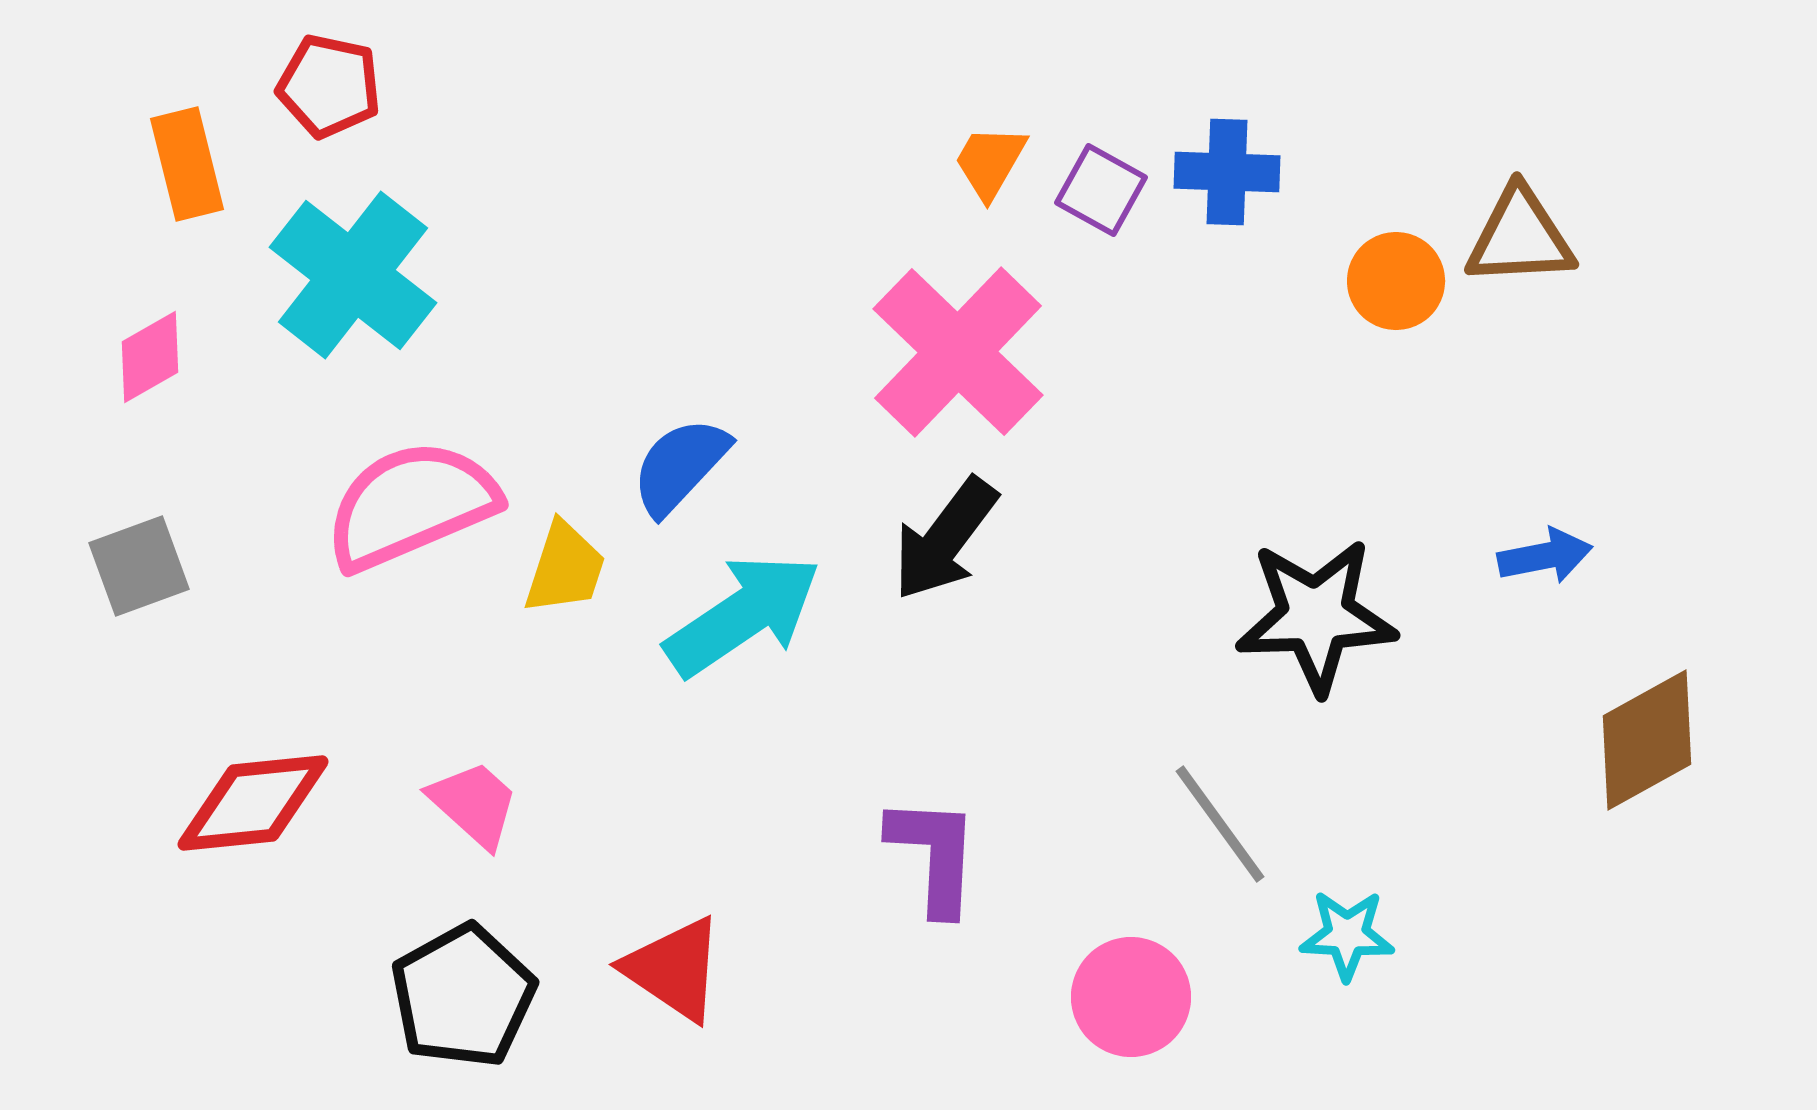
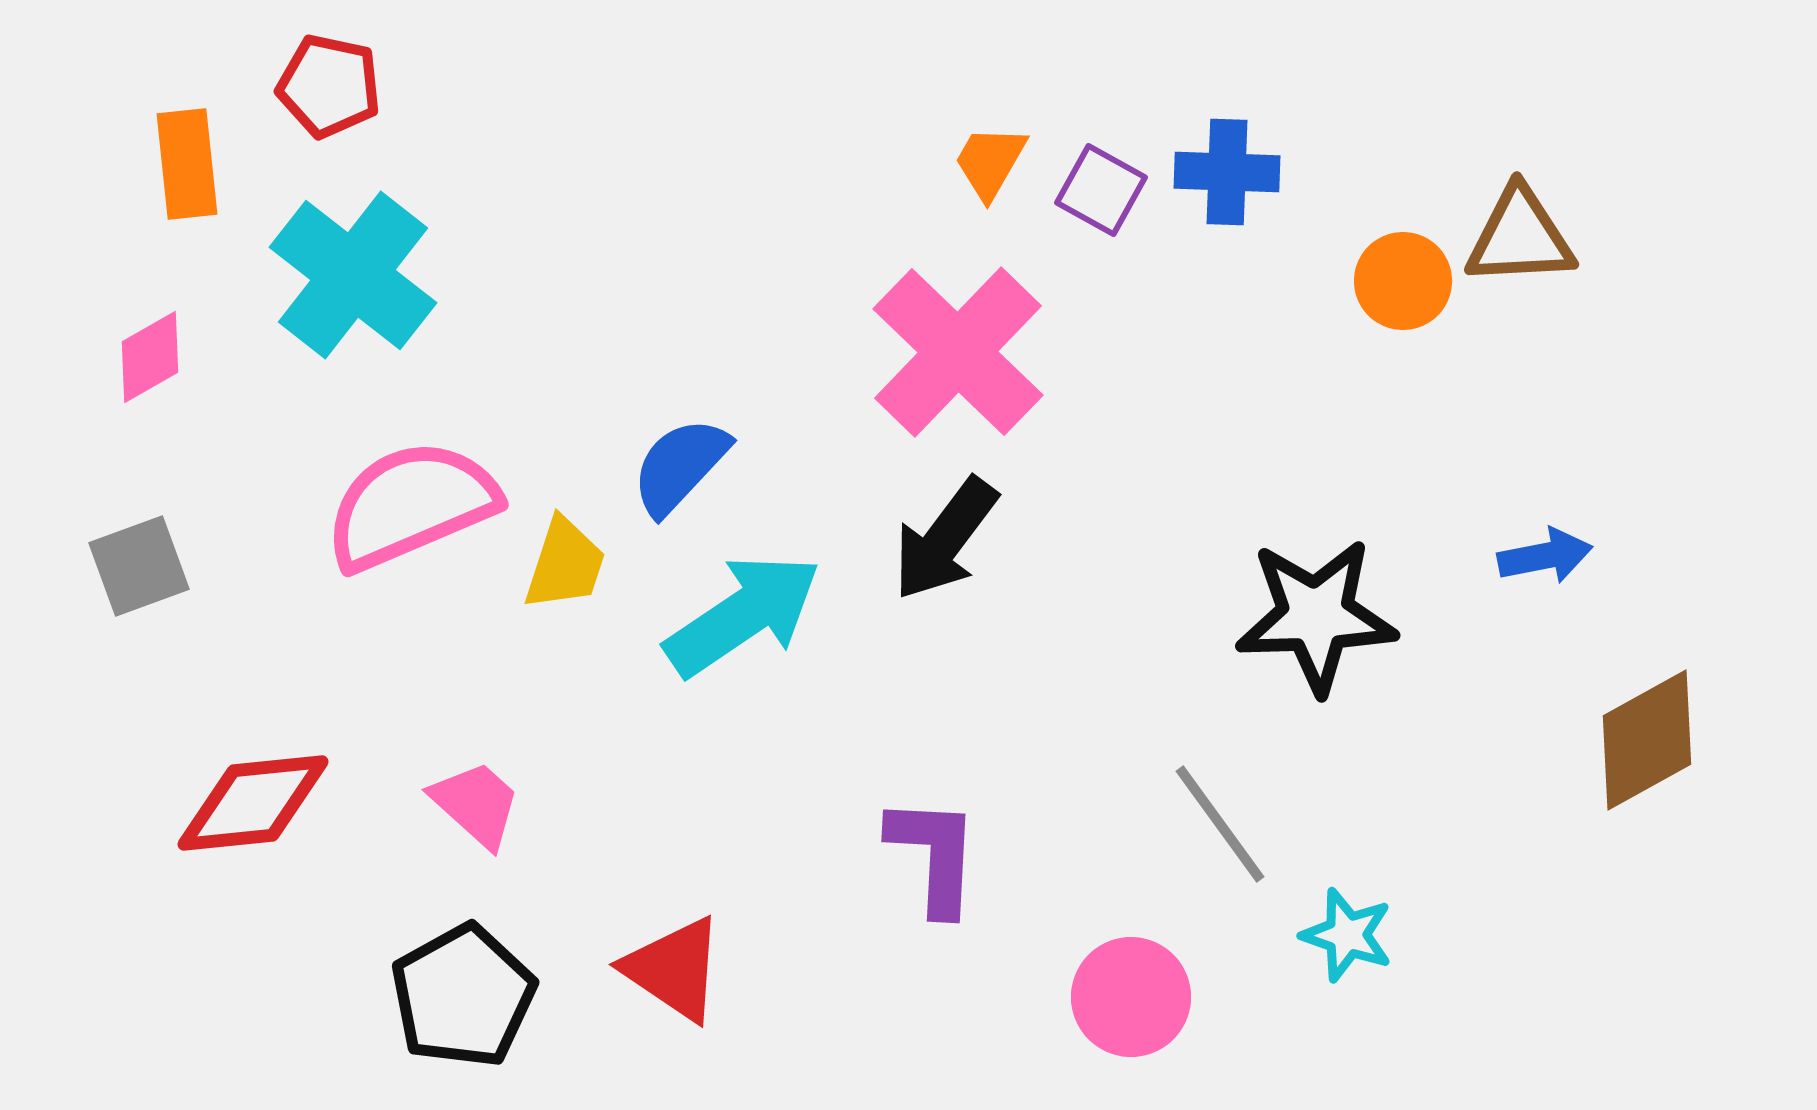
orange rectangle: rotated 8 degrees clockwise
orange circle: moved 7 px right
yellow trapezoid: moved 4 px up
pink trapezoid: moved 2 px right
cyan star: rotated 16 degrees clockwise
